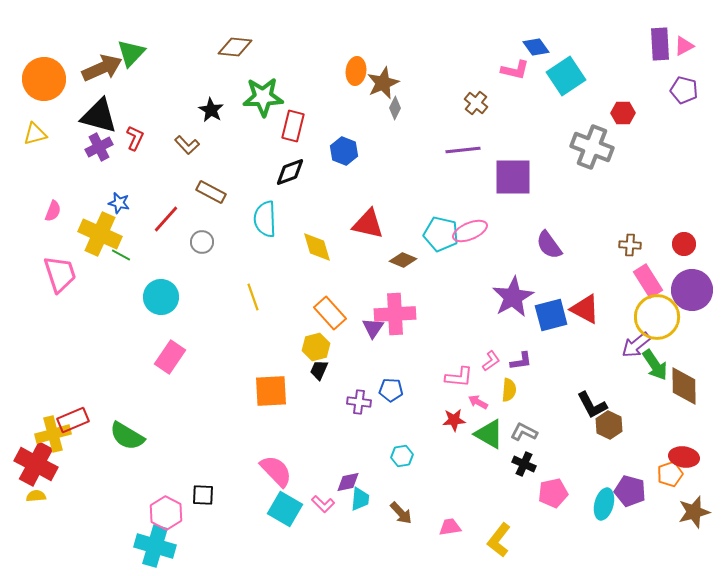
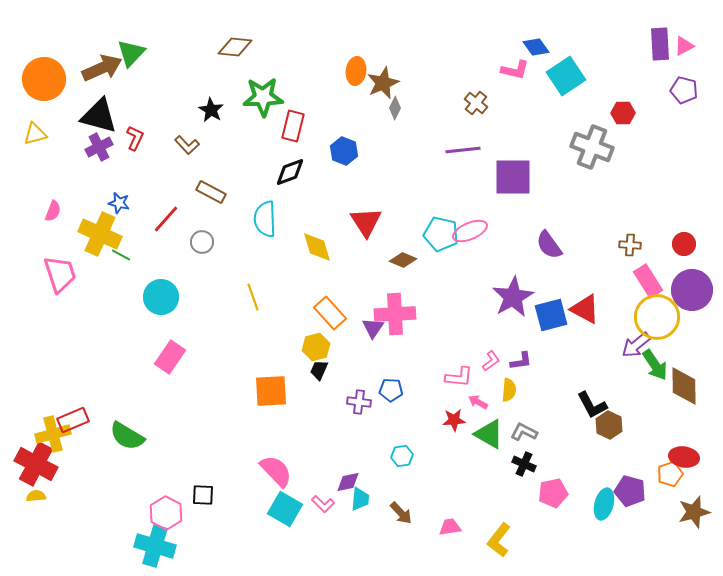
red triangle at (368, 224): moved 2 px left, 2 px up; rotated 44 degrees clockwise
